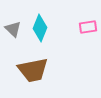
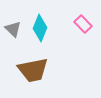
pink rectangle: moved 5 px left, 3 px up; rotated 54 degrees clockwise
